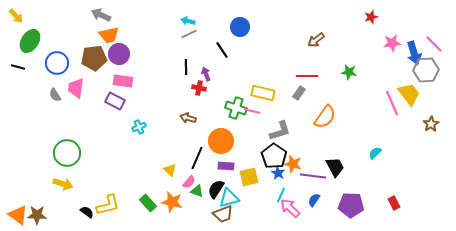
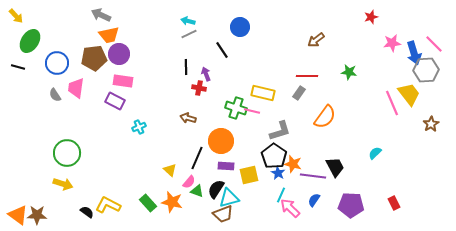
yellow square at (249, 177): moved 2 px up
yellow L-shape at (108, 205): rotated 140 degrees counterclockwise
